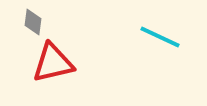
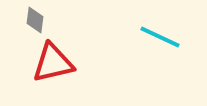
gray diamond: moved 2 px right, 2 px up
